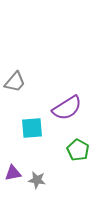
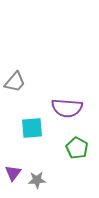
purple semicircle: rotated 36 degrees clockwise
green pentagon: moved 1 px left, 2 px up
purple triangle: rotated 42 degrees counterclockwise
gray star: rotated 12 degrees counterclockwise
